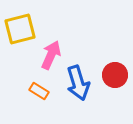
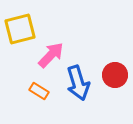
pink arrow: rotated 20 degrees clockwise
